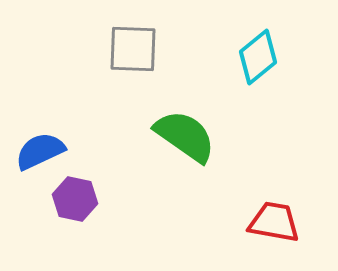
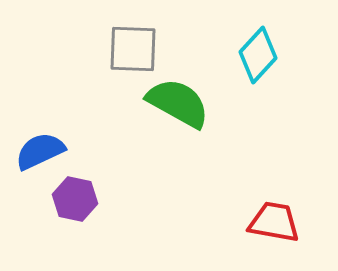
cyan diamond: moved 2 px up; rotated 8 degrees counterclockwise
green semicircle: moved 7 px left, 33 px up; rotated 6 degrees counterclockwise
